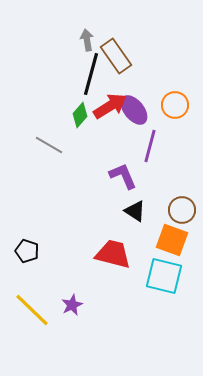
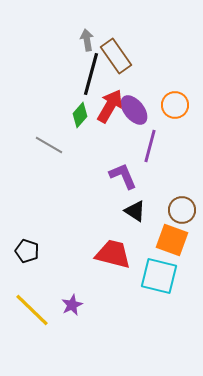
red arrow: rotated 28 degrees counterclockwise
cyan square: moved 5 px left
